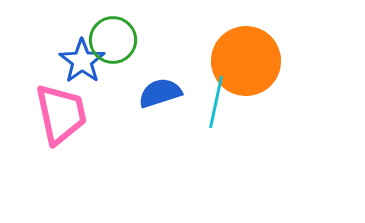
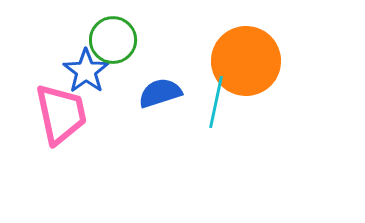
blue star: moved 4 px right, 10 px down
